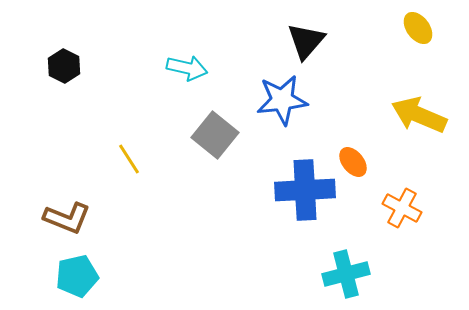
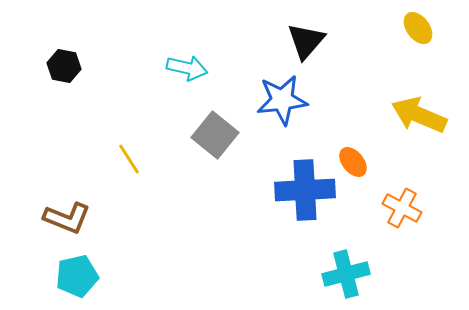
black hexagon: rotated 16 degrees counterclockwise
